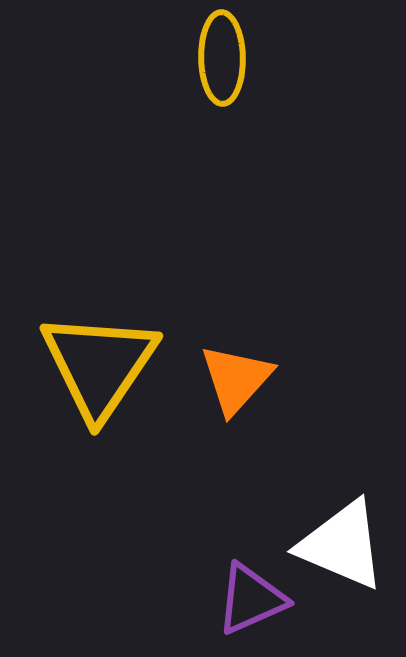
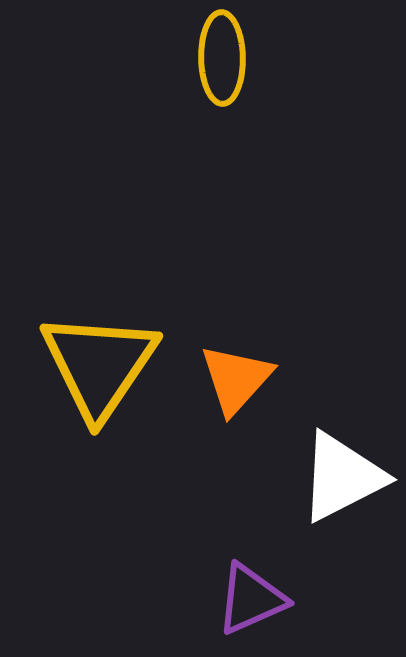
white triangle: moved 68 px up; rotated 50 degrees counterclockwise
